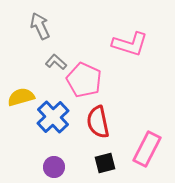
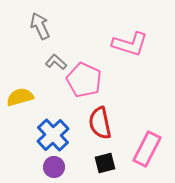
yellow semicircle: moved 1 px left
blue cross: moved 18 px down
red semicircle: moved 2 px right, 1 px down
